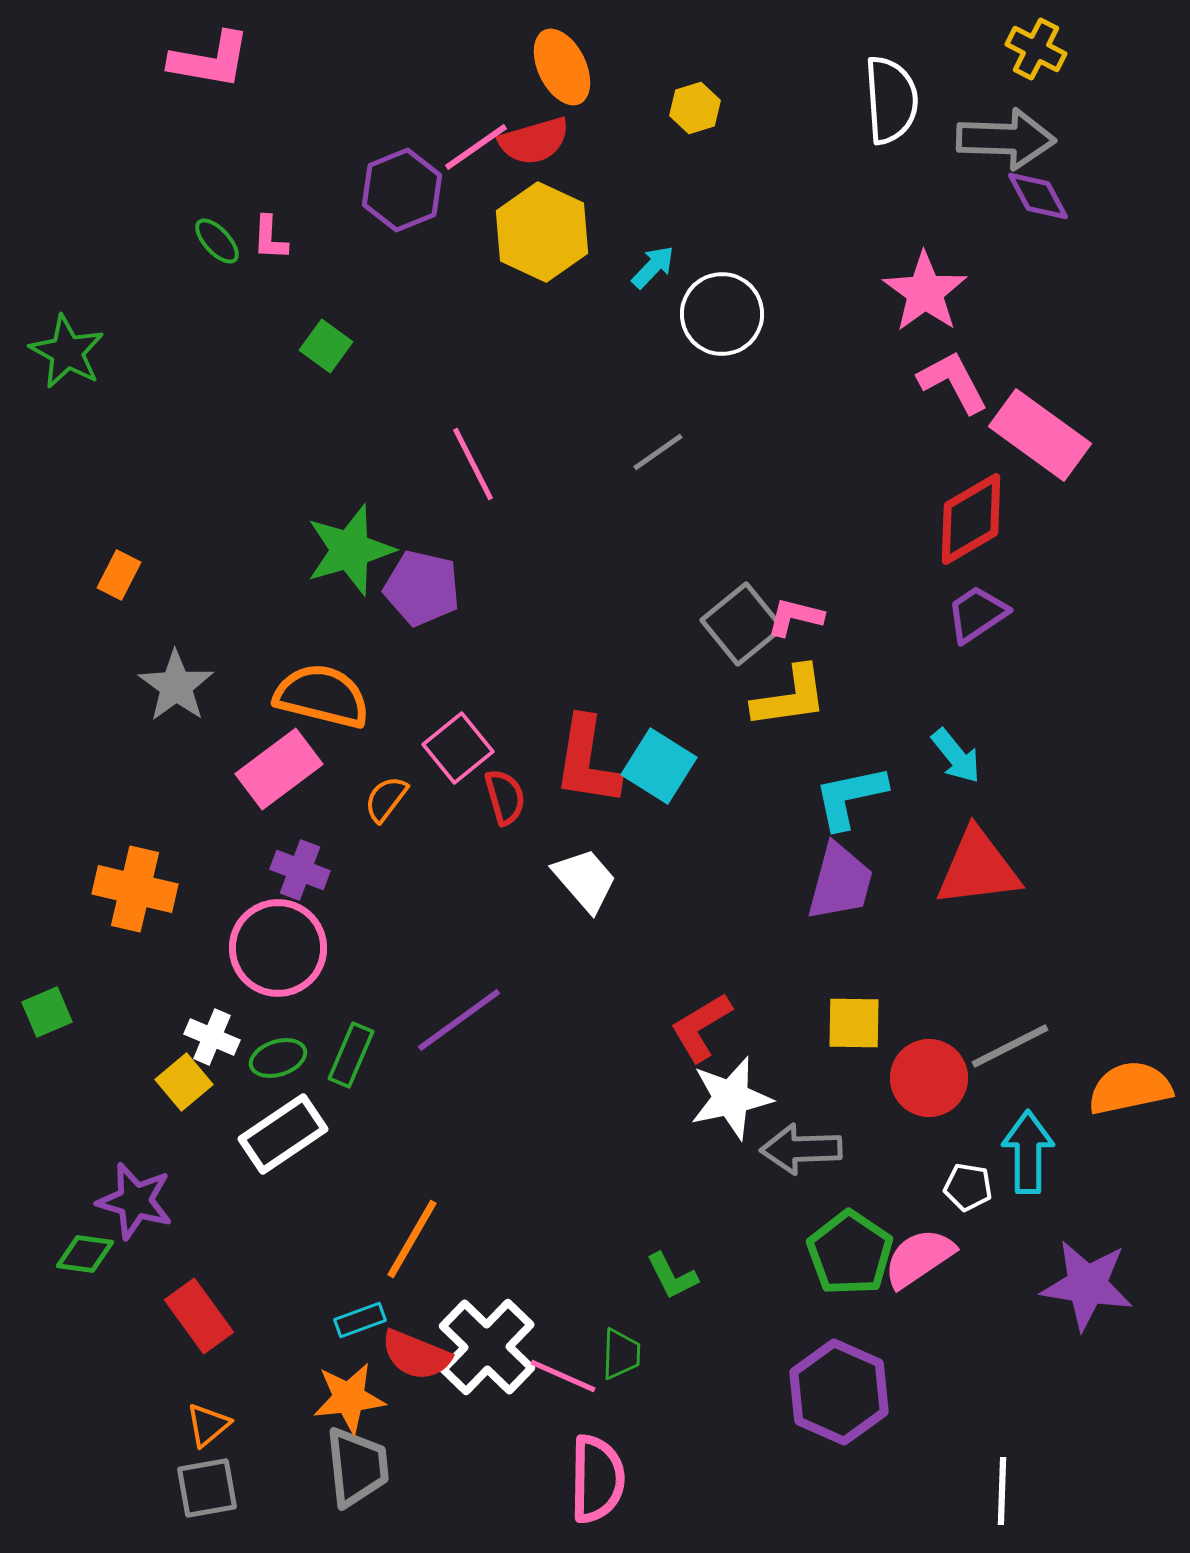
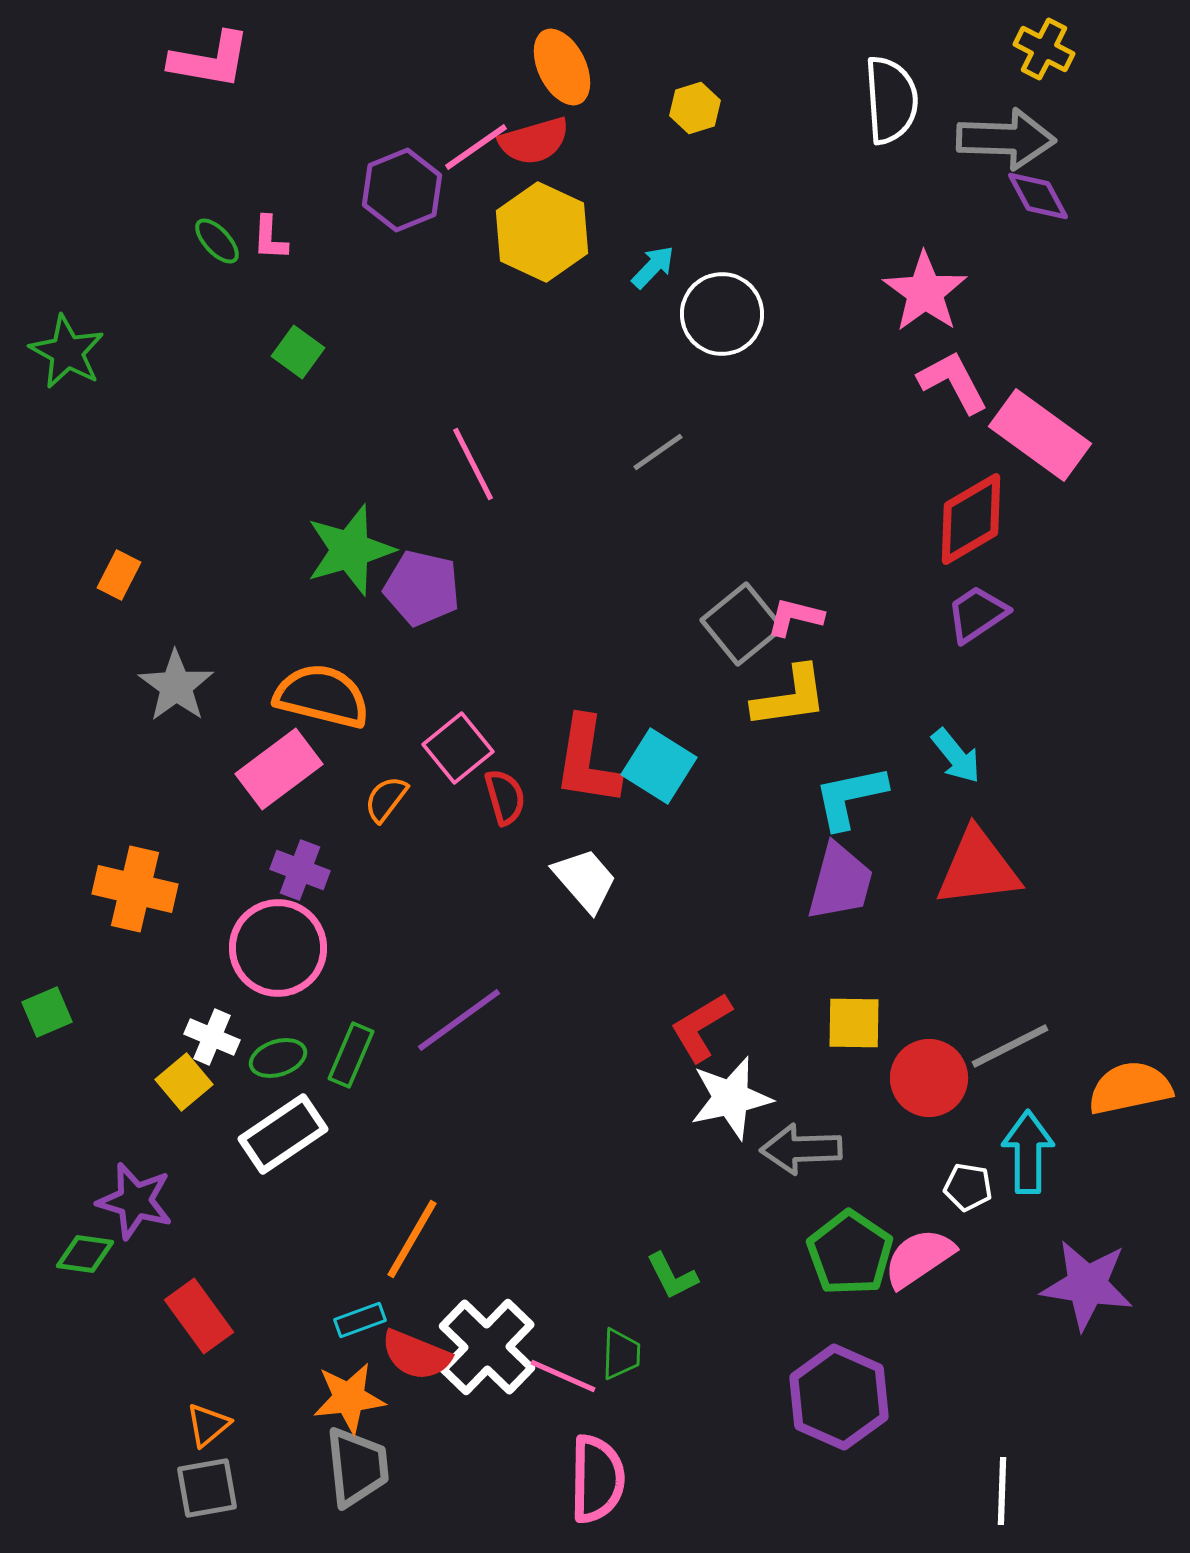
yellow cross at (1036, 49): moved 8 px right
green square at (326, 346): moved 28 px left, 6 px down
purple hexagon at (839, 1392): moved 5 px down
